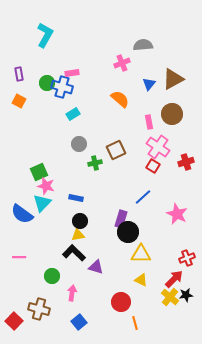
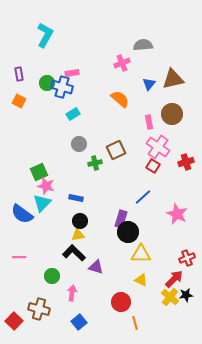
brown triangle at (173, 79): rotated 15 degrees clockwise
